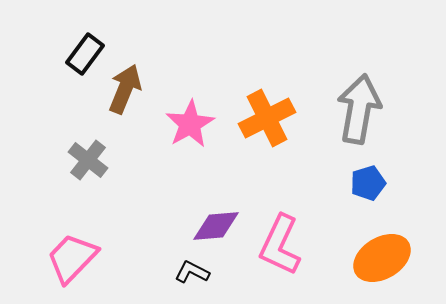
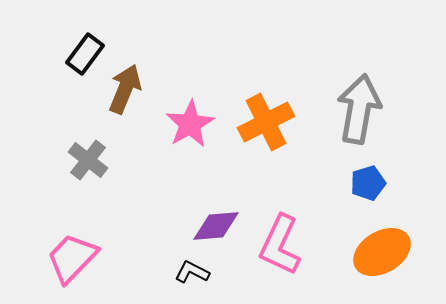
orange cross: moved 1 px left, 4 px down
orange ellipse: moved 6 px up
